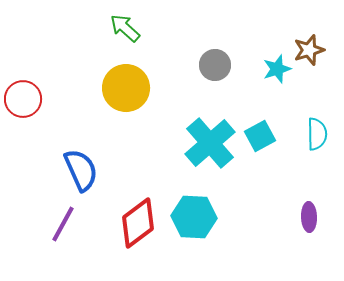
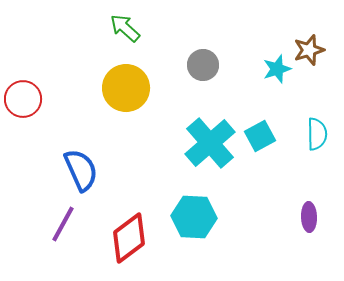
gray circle: moved 12 px left
red diamond: moved 9 px left, 15 px down
